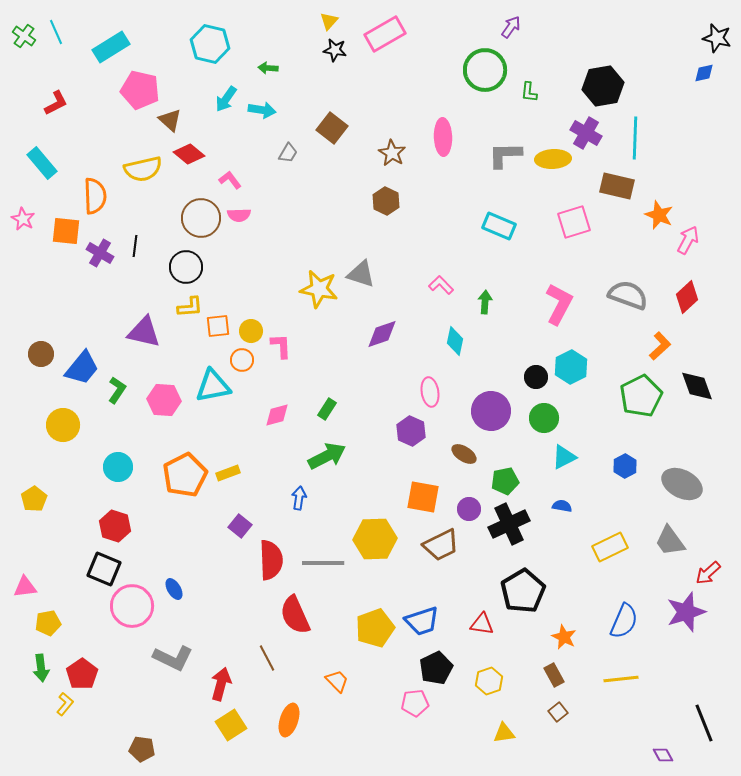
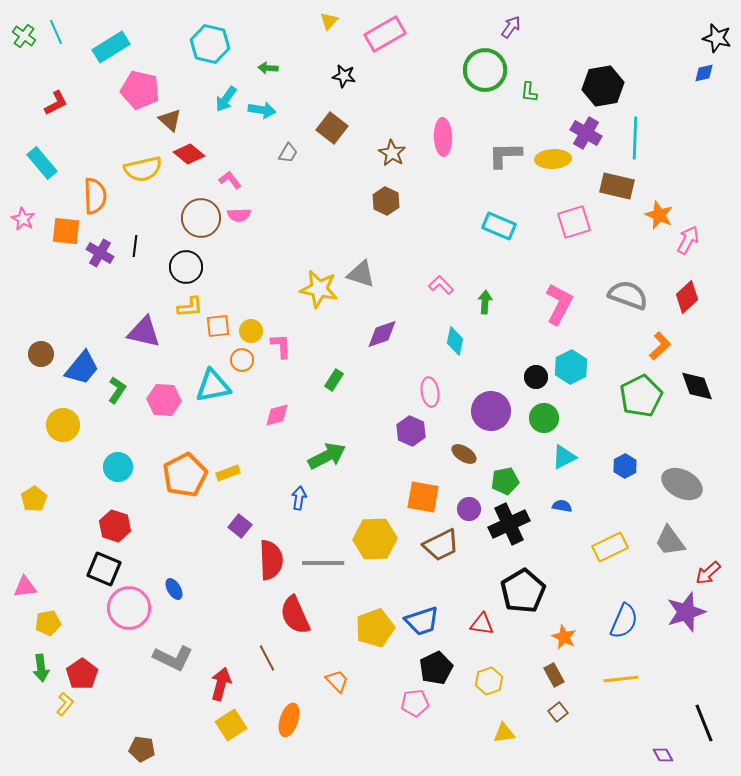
black star at (335, 50): moved 9 px right, 26 px down
green rectangle at (327, 409): moved 7 px right, 29 px up
pink circle at (132, 606): moved 3 px left, 2 px down
